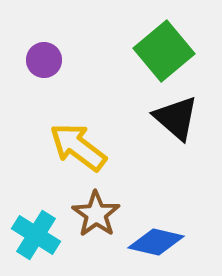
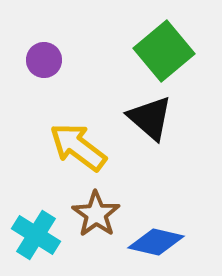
black triangle: moved 26 px left
